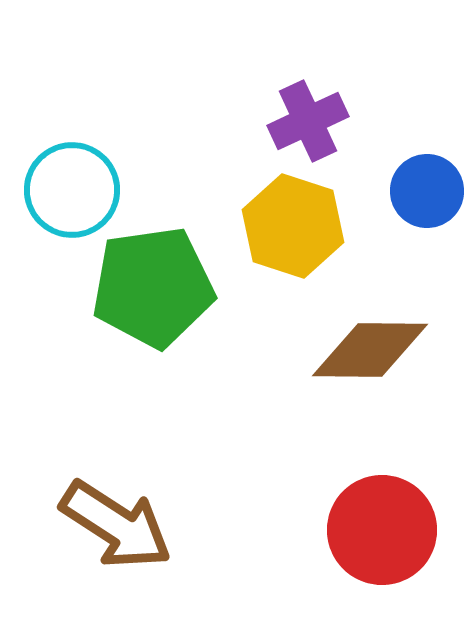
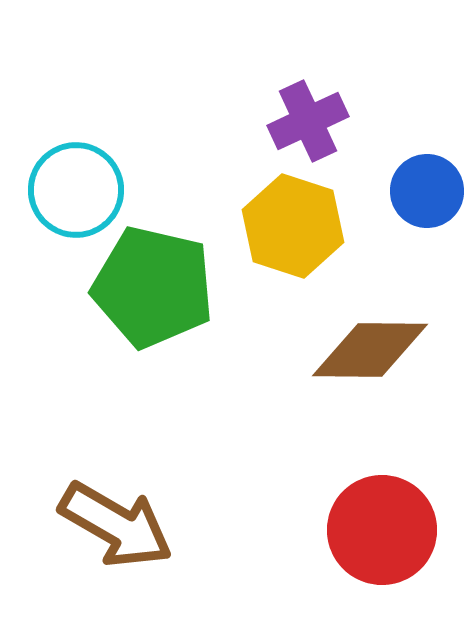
cyan circle: moved 4 px right
green pentagon: rotated 21 degrees clockwise
brown arrow: rotated 3 degrees counterclockwise
